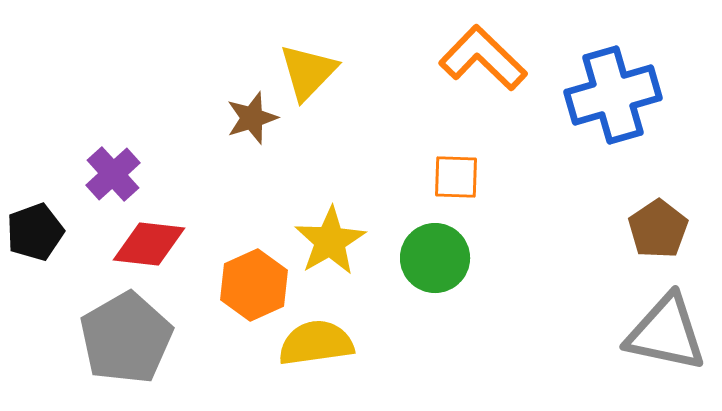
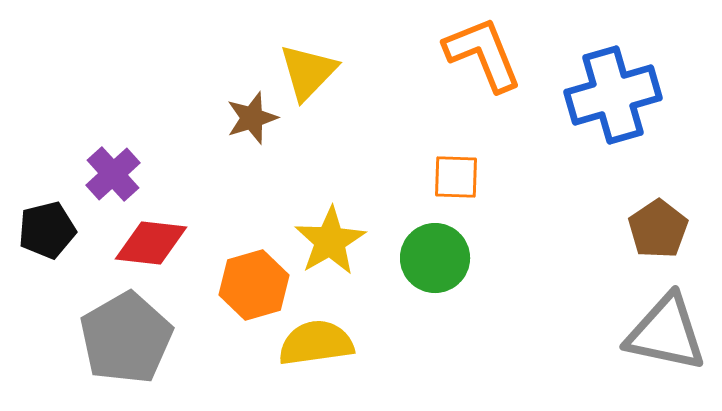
orange L-shape: moved 4 px up; rotated 24 degrees clockwise
black pentagon: moved 12 px right, 2 px up; rotated 6 degrees clockwise
red diamond: moved 2 px right, 1 px up
orange hexagon: rotated 8 degrees clockwise
